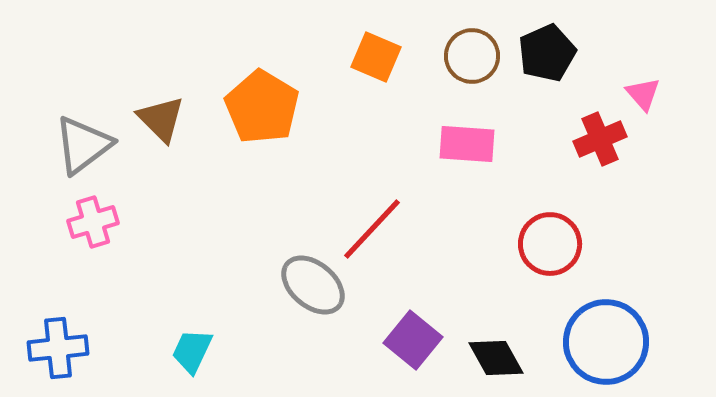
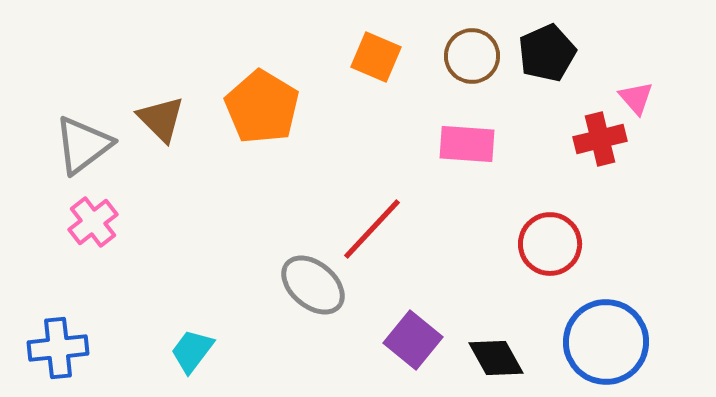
pink triangle: moved 7 px left, 4 px down
red cross: rotated 9 degrees clockwise
pink cross: rotated 21 degrees counterclockwise
cyan trapezoid: rotated 12 degrees clockwise
